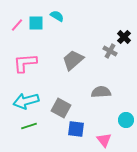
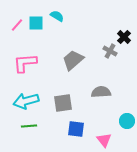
gray square: moved 2 px right, 5 px up; rotated 36 degrees counterclockwise
cyan circle: moved 1 px right, 1 px down
green line: rotated 14 degrees clockwise
